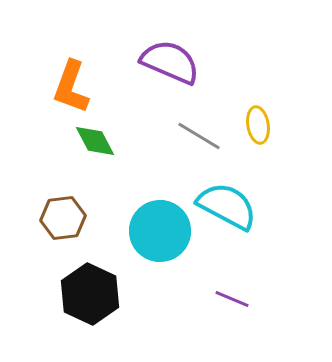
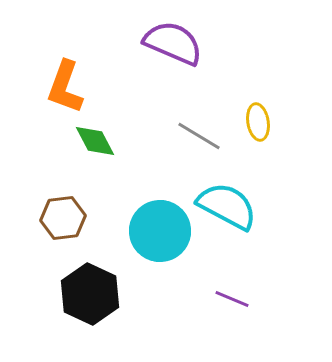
purple semicircle: moved 3 px right, 19 px up
orange L-shape: moved 6 px left
yellow ellipse: moved 3 px up
